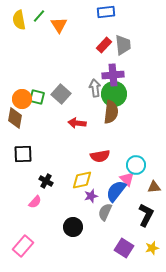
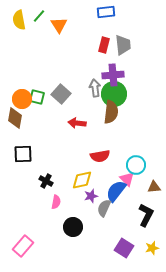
red rectangle: rotated 28 degrees counterclockwise
pink semicircle: moved 21 px right; rotated 32 degrees counterclockwise
gray semicircle: moved 1 px left, 4 px up
